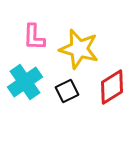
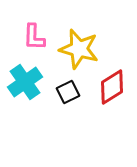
black square: moved 1 px right, 1 px down
